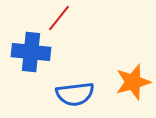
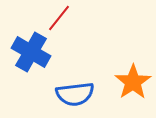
blue cross: rotated 24 degrees clockwise
orange star: rotated 18 degrees counterclockwise
